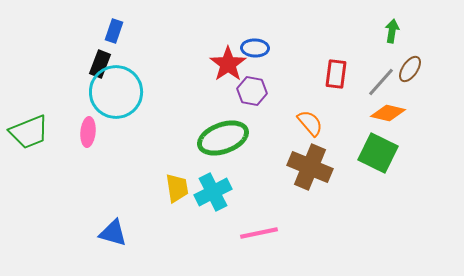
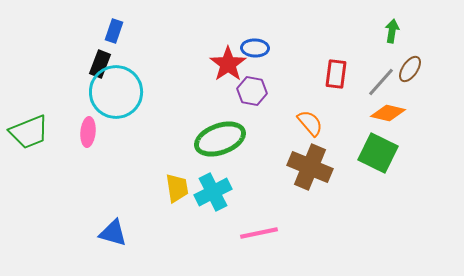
green ellipse: moved 3 px left, 1 px down
